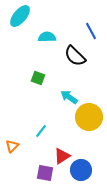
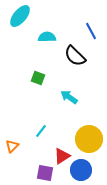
yellow circle: moved 22 px down
